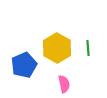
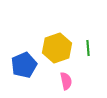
yellow hexagon: rotated 12 degrees clockwise
pink semicircle: moved 2 px right, 3 px up
